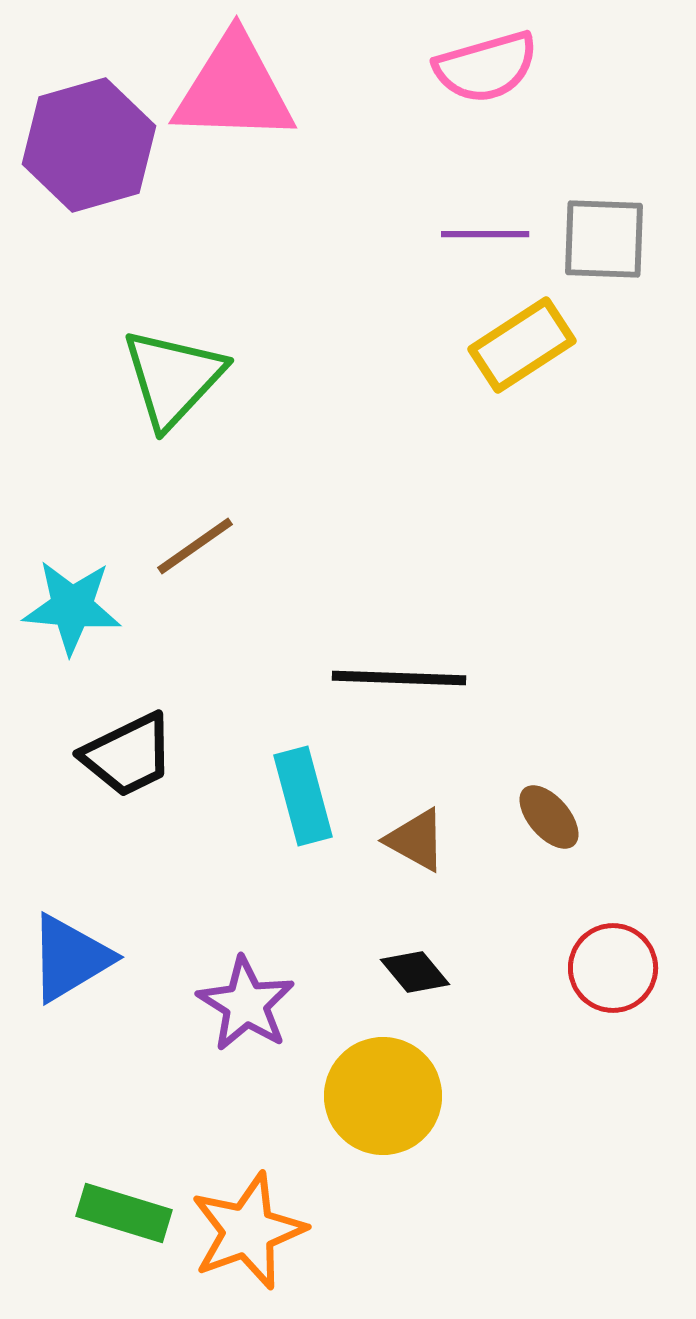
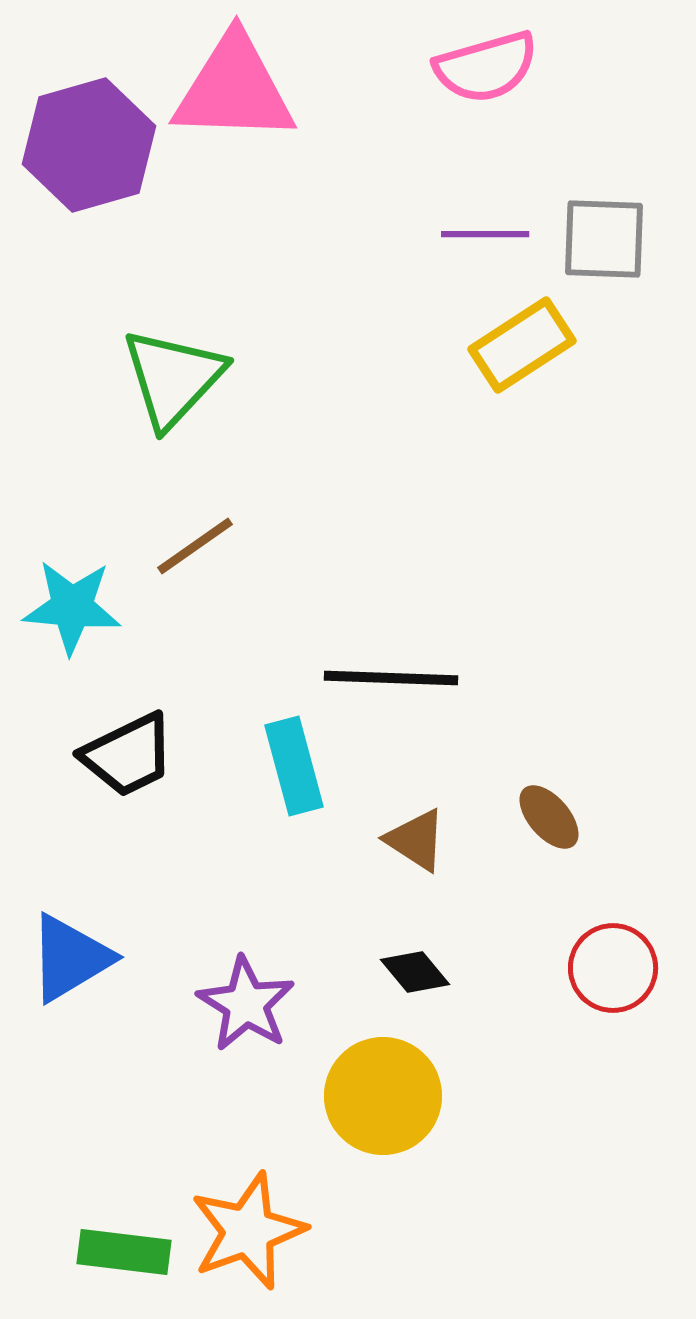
black line: moved 8 px left
cyan rectangle: moved 9 px left, 30 px up
brown triangle: rotated 4 degrees clockwise
green rectangle: moved 39 px down; rotated 10 degrees counterclockwise
